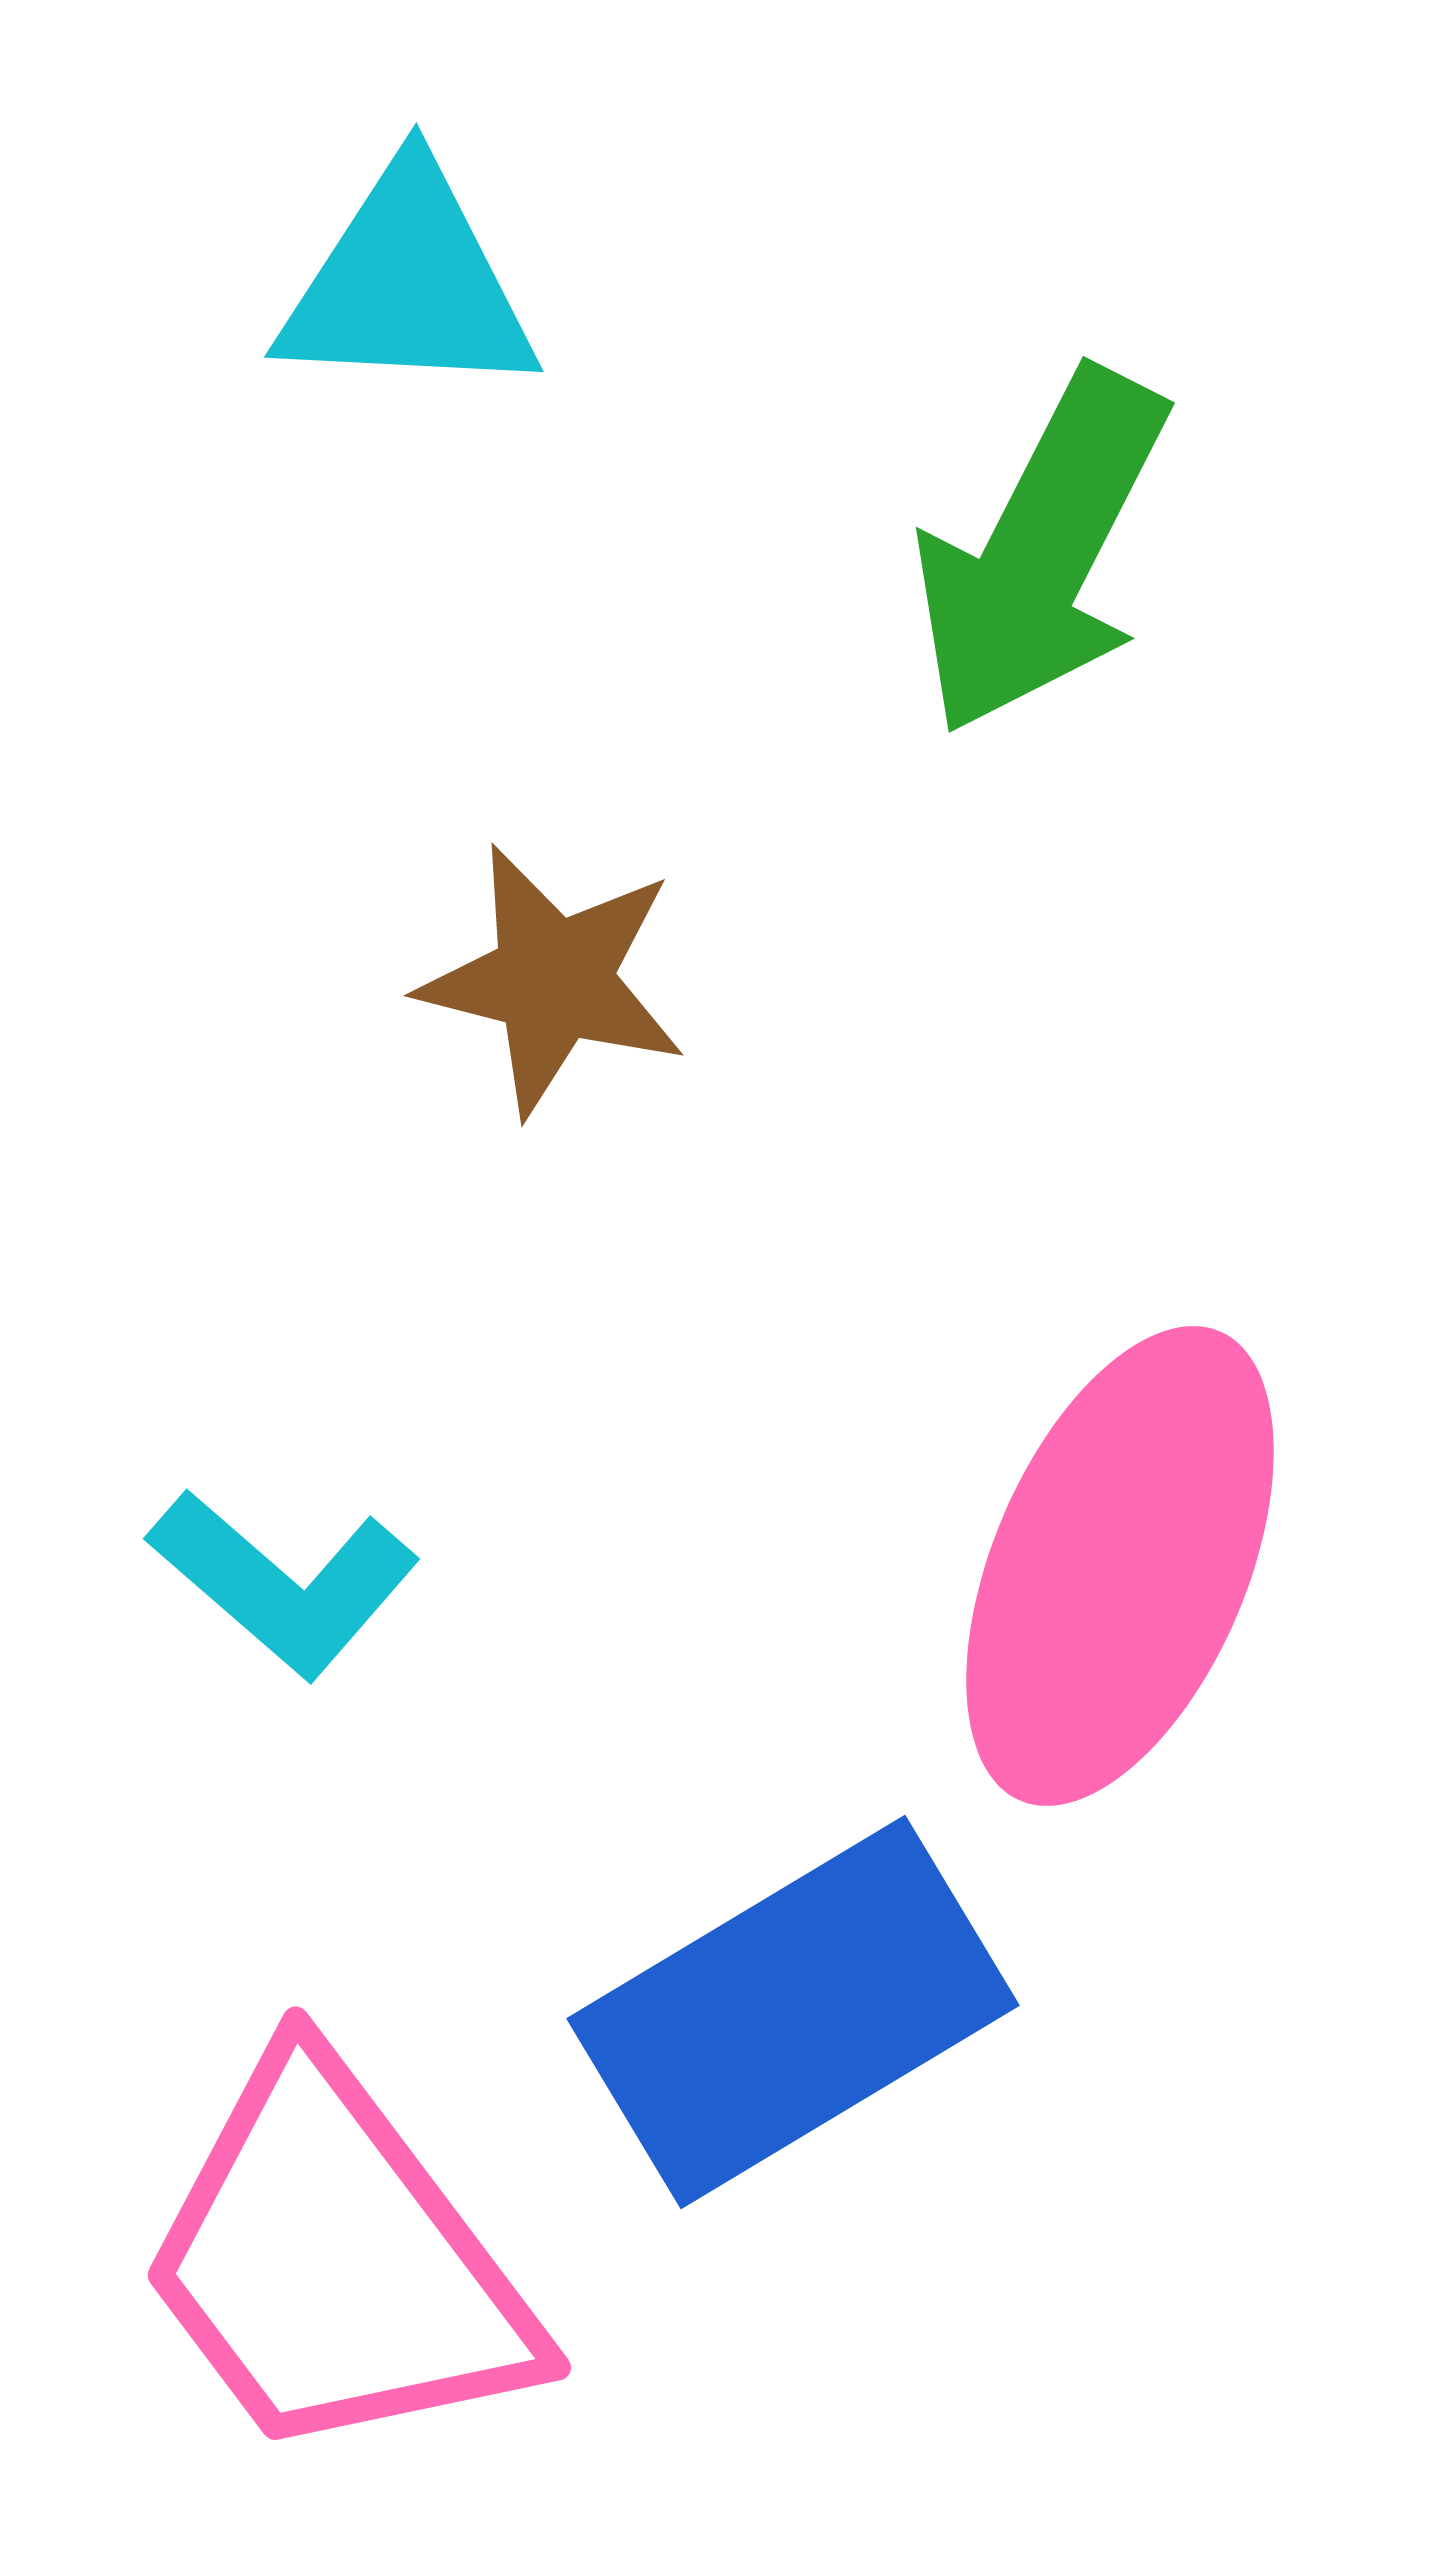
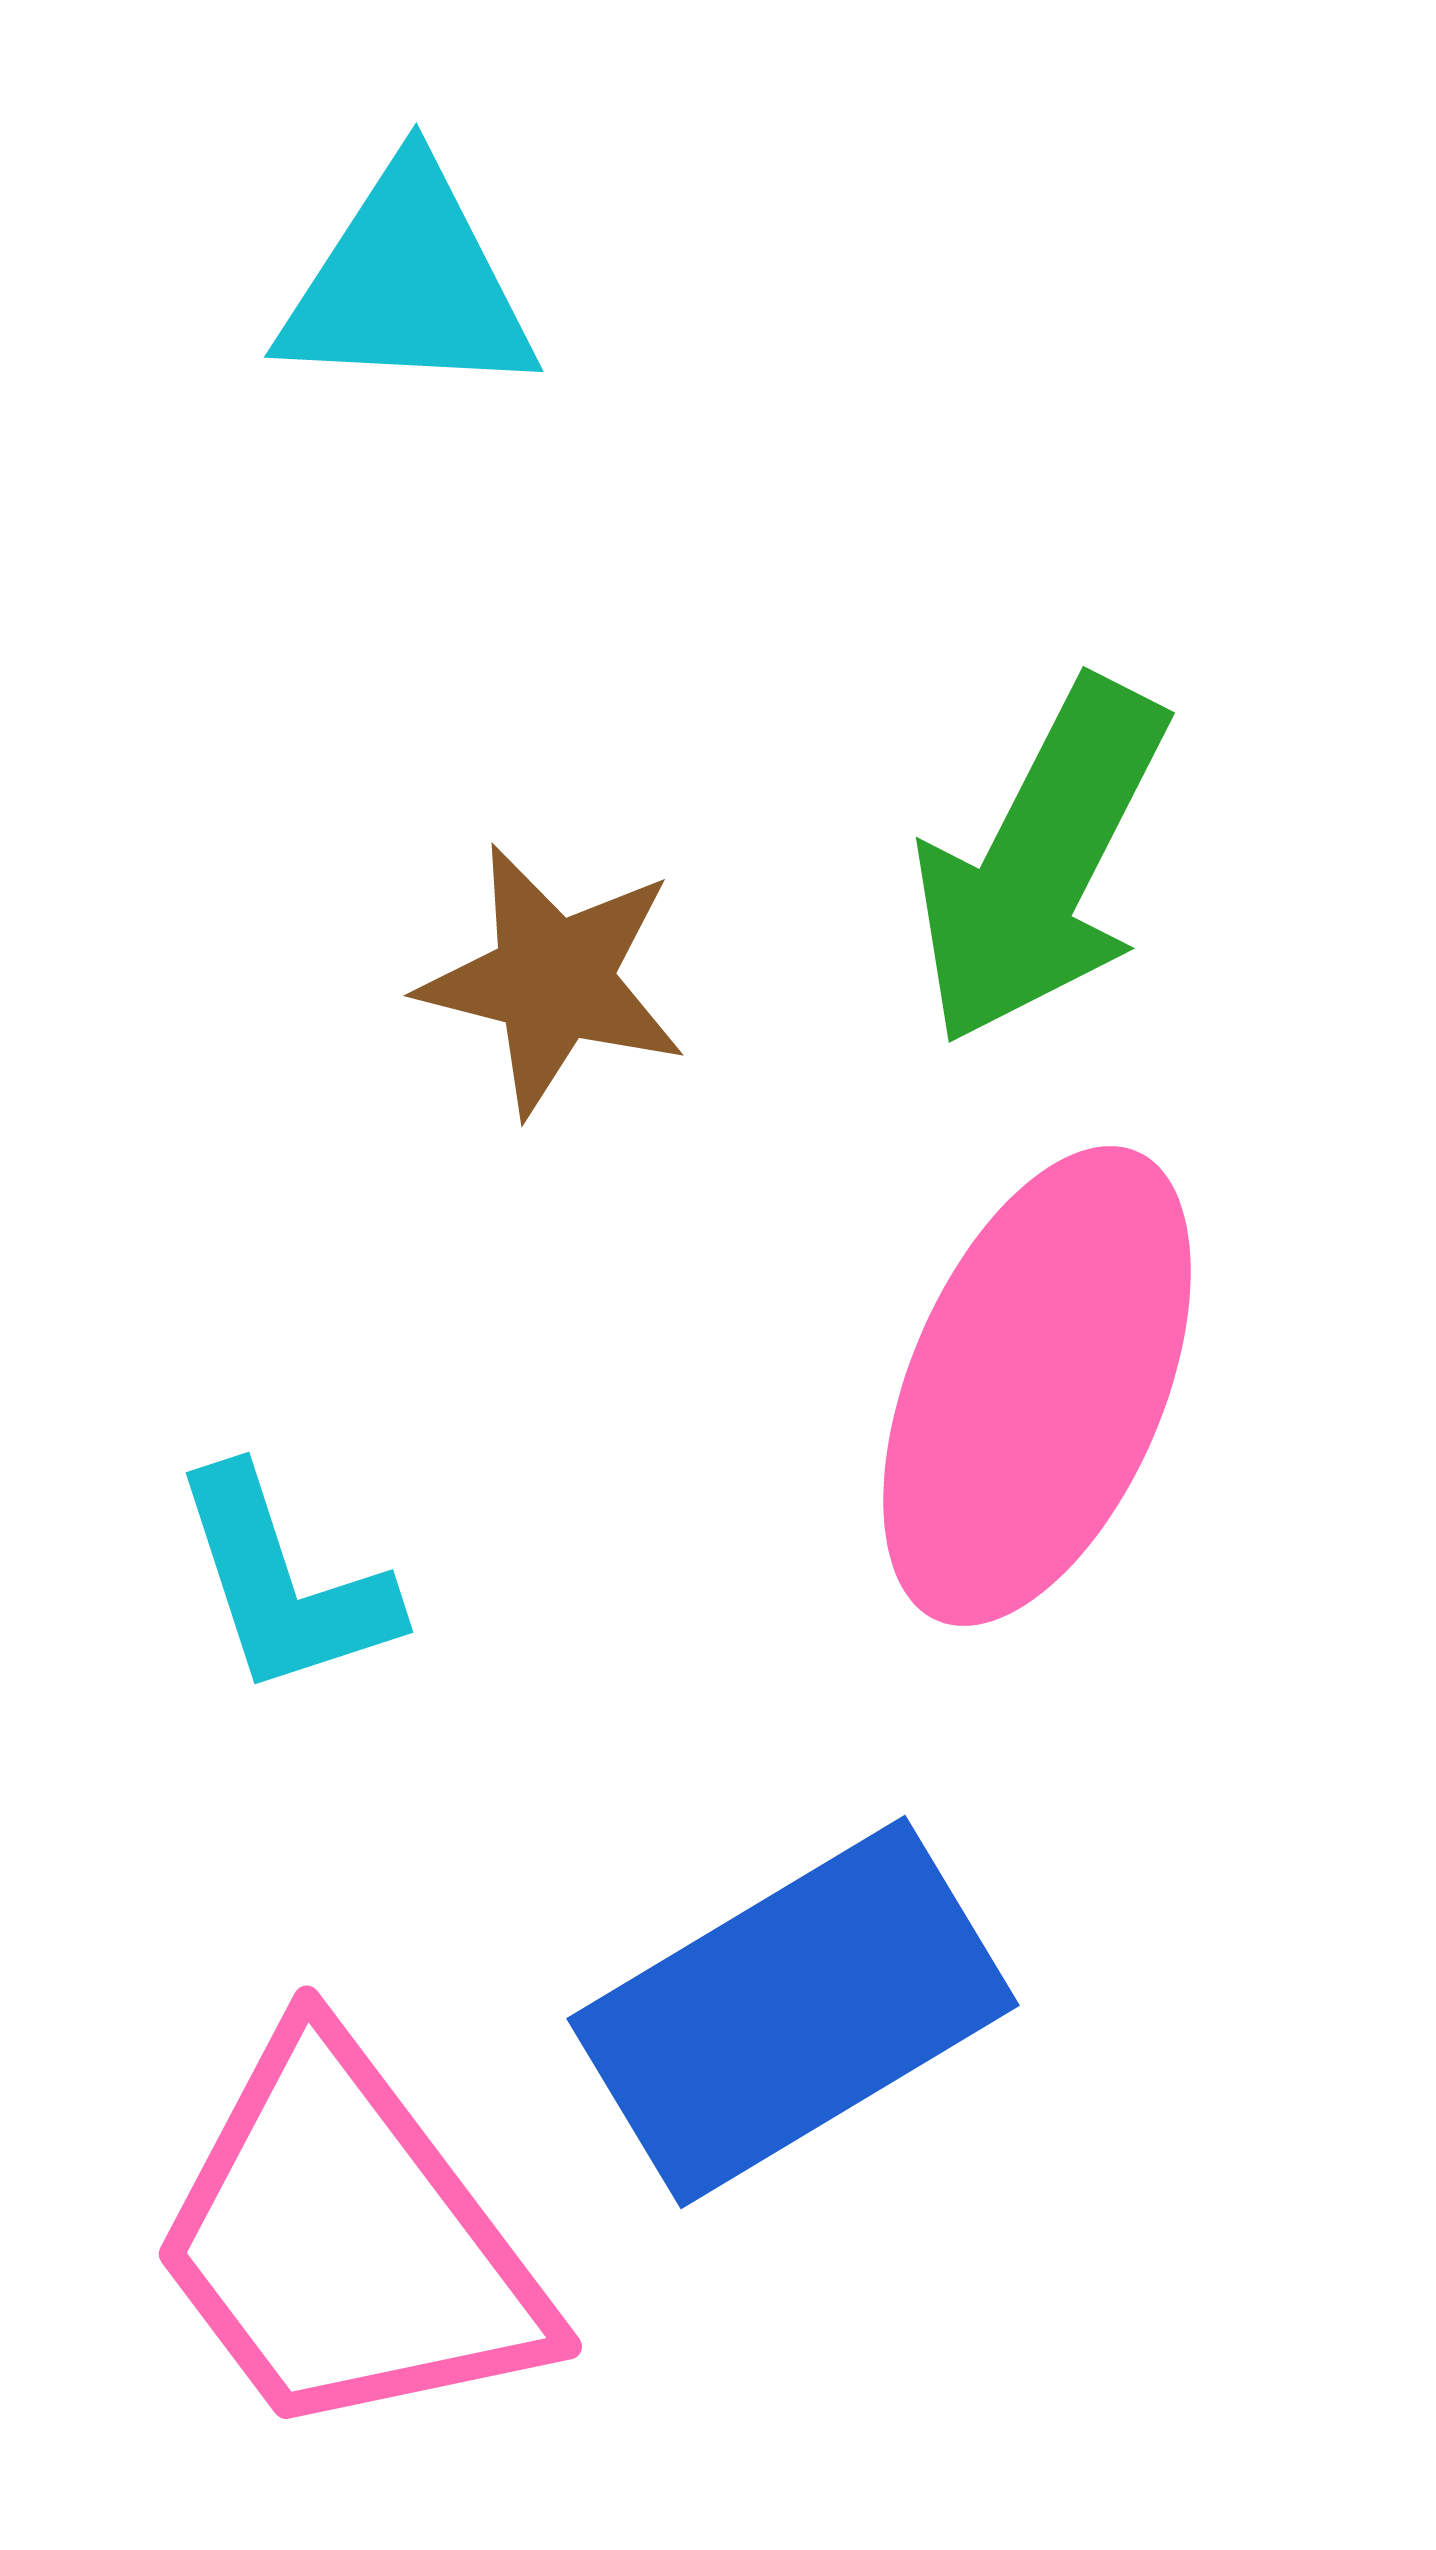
green arrow: moved 310 px down
pink ellipse: moved 83 px left, 180 px up
cyan L-shape: rotated 31 degrees clockwise
pink trapezoid: moved 11 px right, 21 px up
